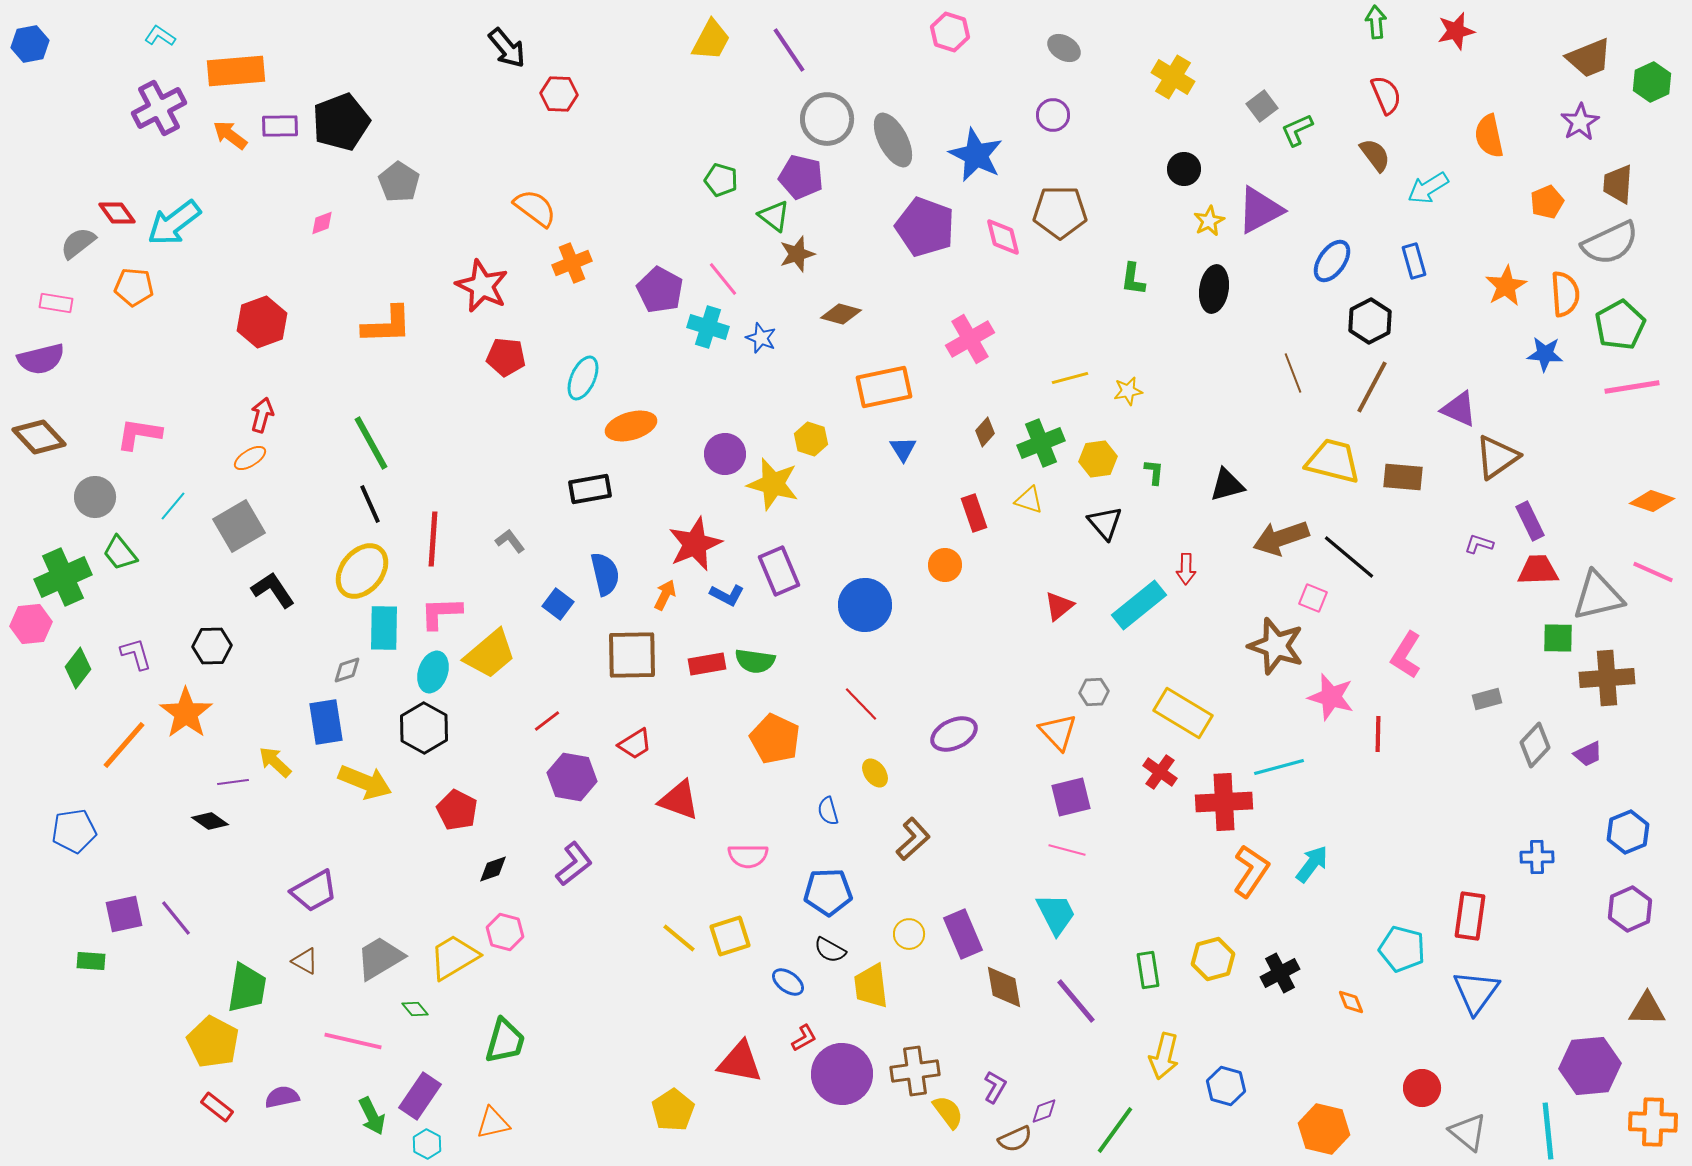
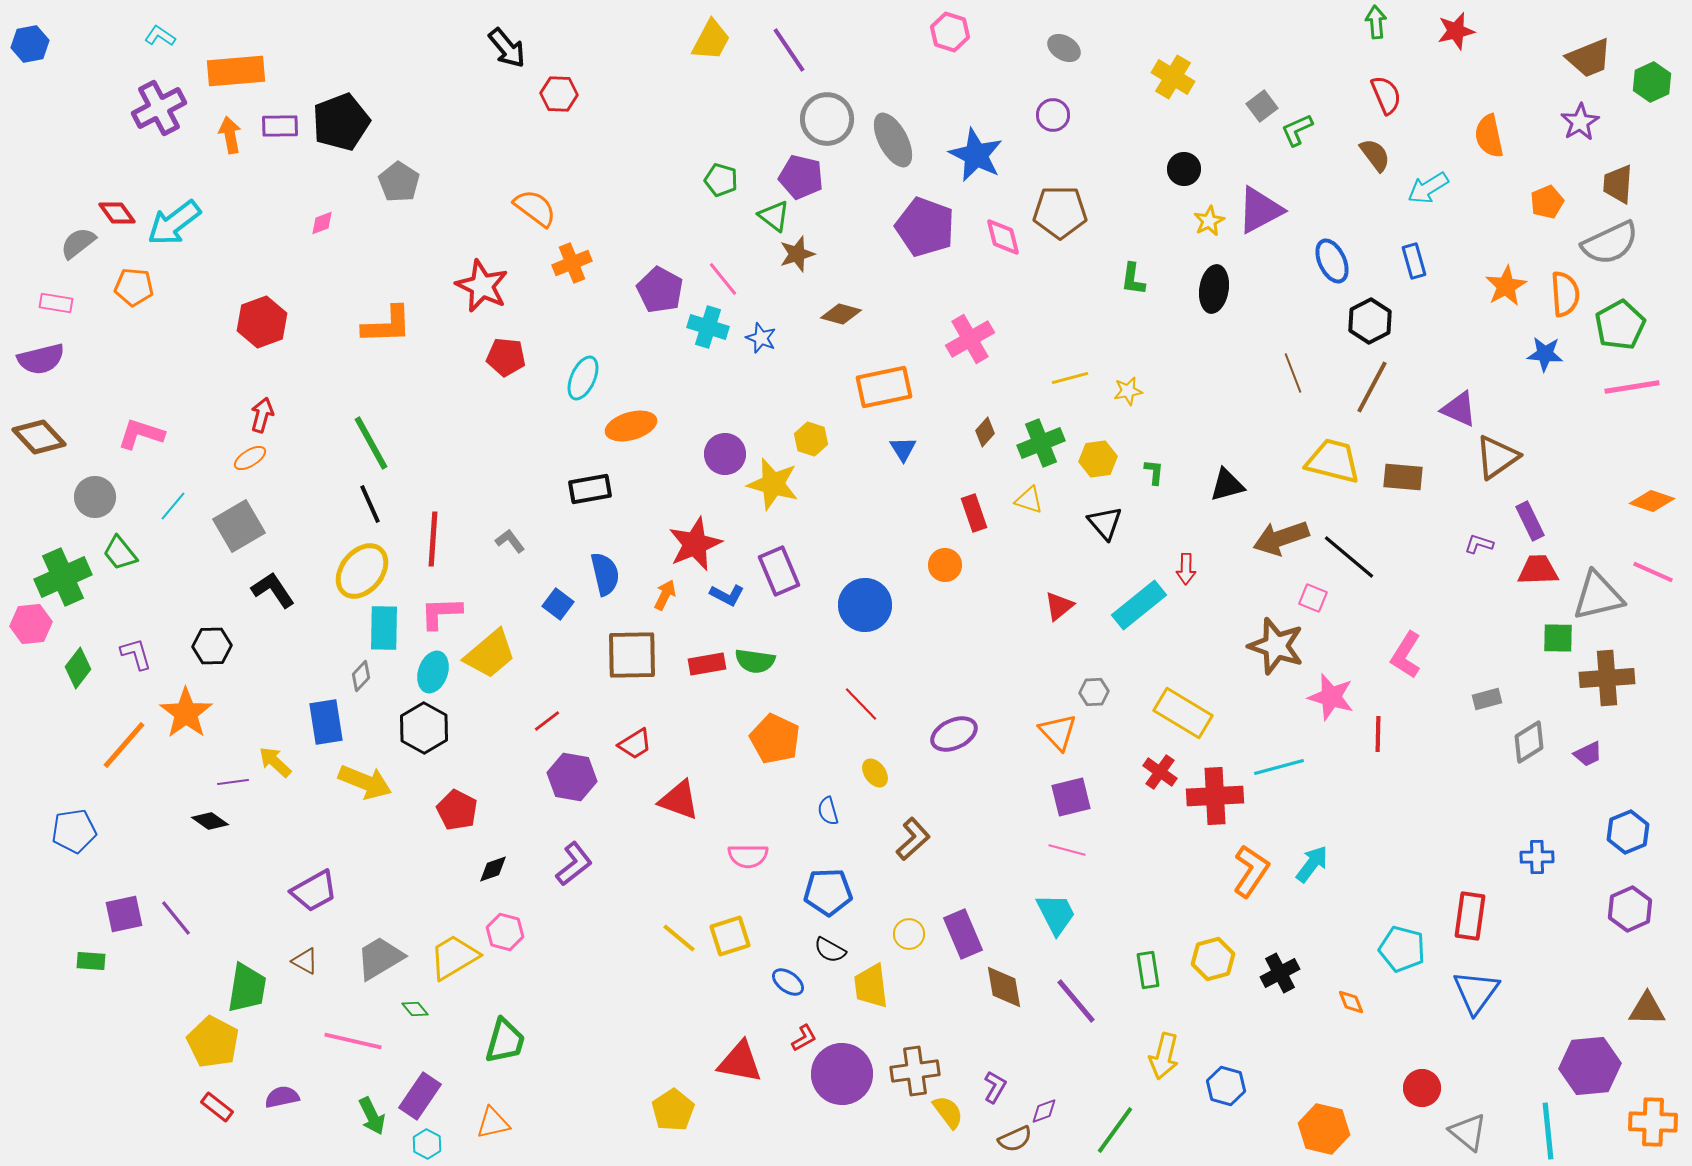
orange arrow at (230, 135): rotated 42 degrees clockwise
blue ellipse at (1332, 261): rotated 60 degrees counterclockwise
pink L-shape at (139, 434): moved 2 px right; rotated 9 degrees clockwise
gray diamond at (347, 670): moved 14 px right, 6 px down; rotated 28 degrees counterclockwise
gray diamond at (1535, 745): moved 6 px left, 3 px up; rotated 15 degrees clockwise
red cross at (1224, 802): moved 9 px left, 6 px up
